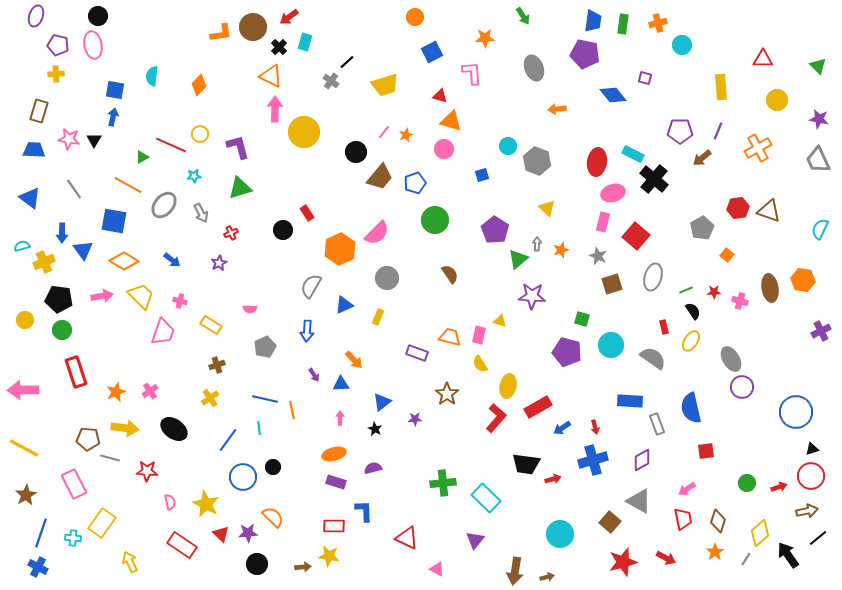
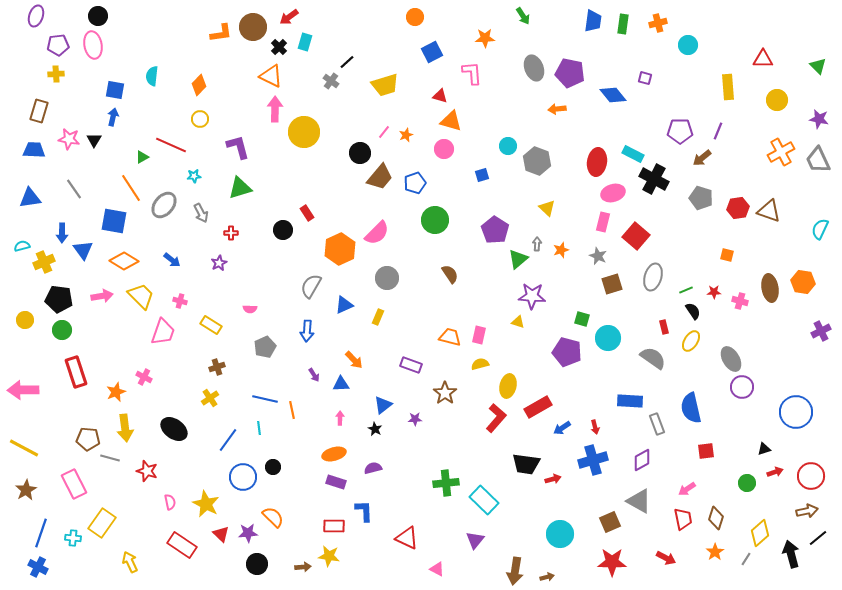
purple pentagon at (58, 45): rotated 20 degrees counterclockwise
cyan circle at (682, 45): moved 6 px right
purple pentagon at (585, 54): moved 15 px left, 19 px down
yellow rectangle at (721, 87): moved 7 px right
yellow circle at (200, 134): moved 15 px up
orange cross at (758, 148): moved 23 px right, 4 px down
black circle at (356, 152): moved 4 px right, 1 px down
black cross at (654, 179): rotated 12 degrees counterclockwise
orange line at (128, 185): moved 3 px right, 3 px down; rotated 28 degrees clockwise
blue triangle at (30, 198): rotated 45 degrees counterclockwise
gray pentagon at (702, 228): moved 1 px left, 30 px up; rotated 25 degrees counterclockwise
red cross at (231, 233): rotated 24 degrees clockwise
orange square at (727, 255): rotated 24 degrees counterclockwise
orange hexagon at (803, 280): moved 2 px down
yellow triangle at (500, 321): moved 18 px right, 1 px down
cyan circle at (611, 345): moved 3 px left, 7 px up
purple rectangle at (417, 353): moved 6 px left, 12 px down
yellow semicircle at (480, 364): rotated 108 degrees clockwise
brown cross at (217, 365): moved 2 px down
pink cross at (150, 391): moved 6 px left, 14 px up; rotated 28 degrees counterclockwise
brown star at (447, 394): moved 2 px left, 1 px up
blue triangle at (382, 402): moved 1 px right, 3 px down
yellow arrow at (125, 428): rotated 76 degrees clockwise
black triangle at (812, 449): moved 48 px left
red star at (147, 471): rotated 15 degrees clockwise
green cross at (443, 483): moved 3 px right
red arrow at (779, 487): moved 4 px left, 15 px up
brown star at (26, 495): moved 5 px up
cyan rectangle at (486, 498): moved 2 px left, 2 px down
brown diamond at (718, 521): moved 2 px left, 3 px up
brown square at (610, 522): rotated 25 degrees clockwise
black arrow at (788, 555): moved 3 px right, 1 px up; rotated 20 degrees clockwise
red star at (623, 562): moved 11 px left; rotated 16 degrees clockwise
